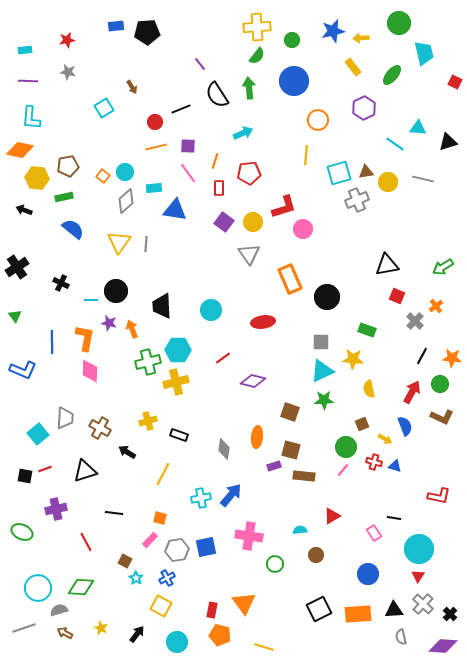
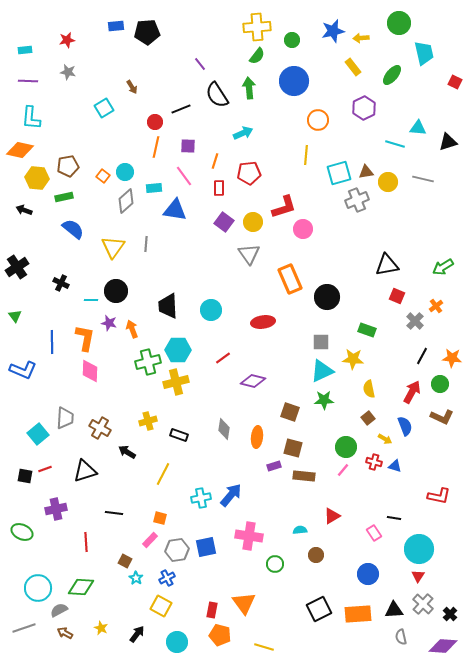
cyan line at (395, 144): rotated 18 degrees counterclockwise
orange line at (156, 147): rotated 65 degrees counterclockwise
pink line at (188, 173): moved 4 px left, 3 px down
yellow triangle at (119, 242): moved 6 px left, 5 px down
black trapezoid at (162, 306): moved 6 px right
brown square at (362, 424): moved 6 px right, 6 px up; rotated 16 degrees counterclockwise
gray diamond at (224, 449): moved 20 px up
brown square at (291, 450): moved 2 px right, 2 px up
red line at (86, 542): rotated 24 degrees clockwise
gray semicircle at (59, 610): rotated 12 degrees counterclockwise
